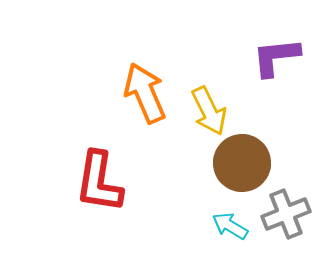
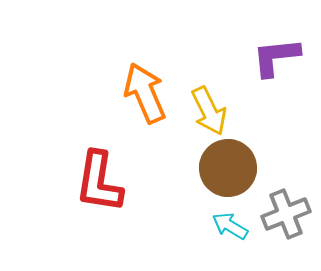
brown circle: moved 14 px left, 5 px down
